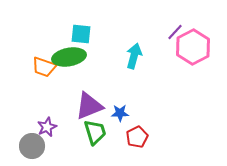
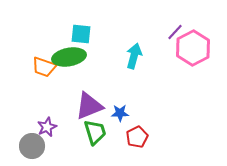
pink hexagon: moved 1 px down
